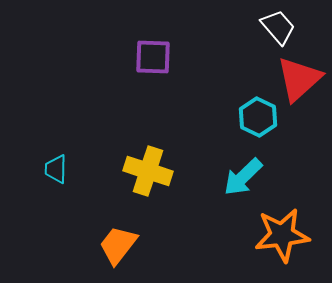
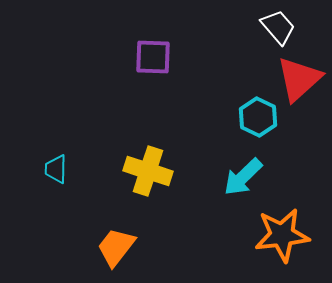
orange trapezoid: moved 2 px left, 2 px down
